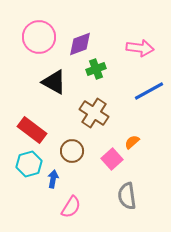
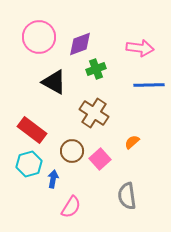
blue line: moved 6 px up; rotated 28 degrees clockwise
pink square: moved 12 px left
